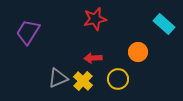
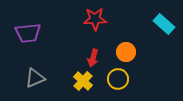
red star: rotated 10 degrees clockwise
purple trapezoid: moved 1 px down; rotated 128 degrees counterclockwise
orange circle: moved 12 px left
red arrow: rotated 72 degrees counterclockwise
gray triangle: moved 23 px left
